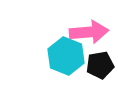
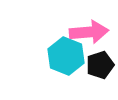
black pentagon: rotated 8 degrees counterclockwise
